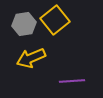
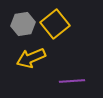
yellow square: moved 4 px down
gray hexagon: moved 1 px left
